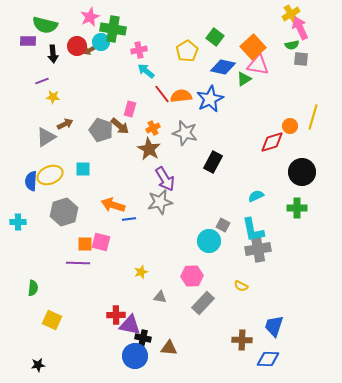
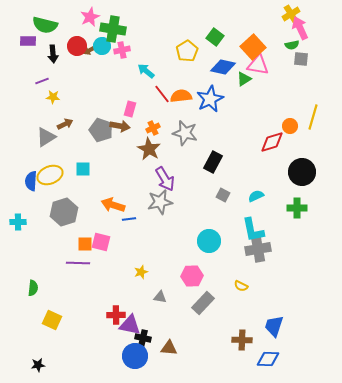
cyan circle at (101, 42): moved 1 px right, 4 px down
pink cross at (139, 50): moved 17 px left
brown arrow at (120, 126): rotated 30 degrees counterclockwise
gray square at (223, 225): moved 30 px up
